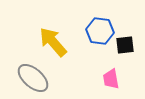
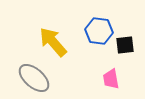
blue hexagon: moved 1 px left
gray ellipse: moved 1 px right
